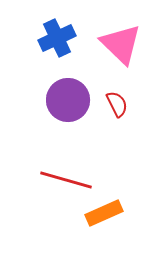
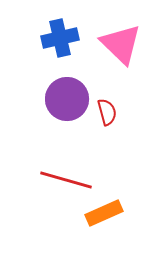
blue cross: moved 3 px right; rotated 12 degrees clockwise
purple circle: moved 1 px left, 1 px up
red semicircle: moved 10 px left, 8 px down; rotated 12 degrees clockwise
